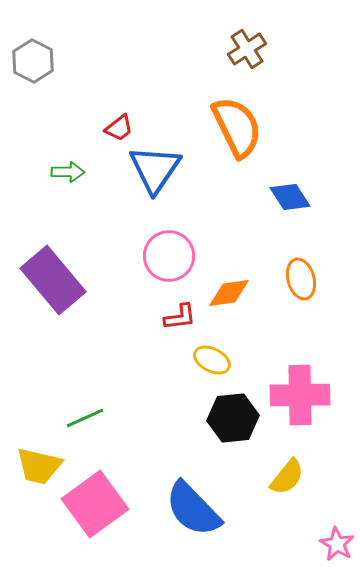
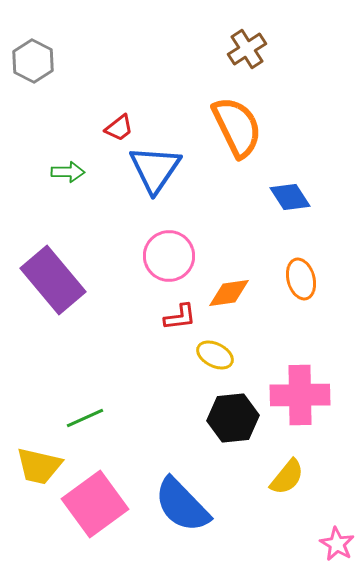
yellow ellipse: moved 3 px right, 5 px up
blue semicircle: moved 11 px left, 4 px up
